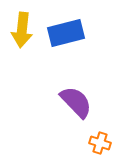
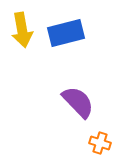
yellow arrow: rotated 16 degrees counterclockwise
purple semicircle: moved 2 px right
